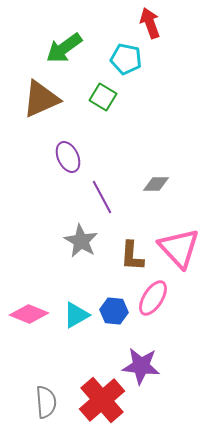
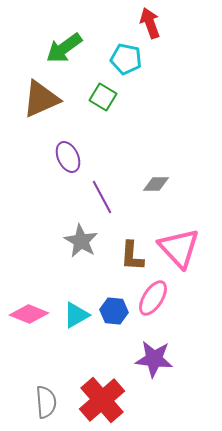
purple star: moved 13 px right, 7 px up
